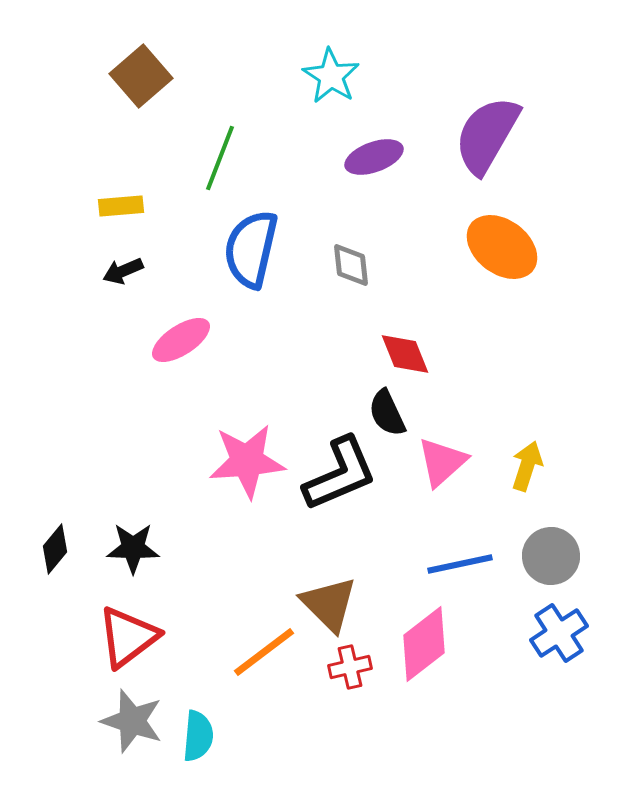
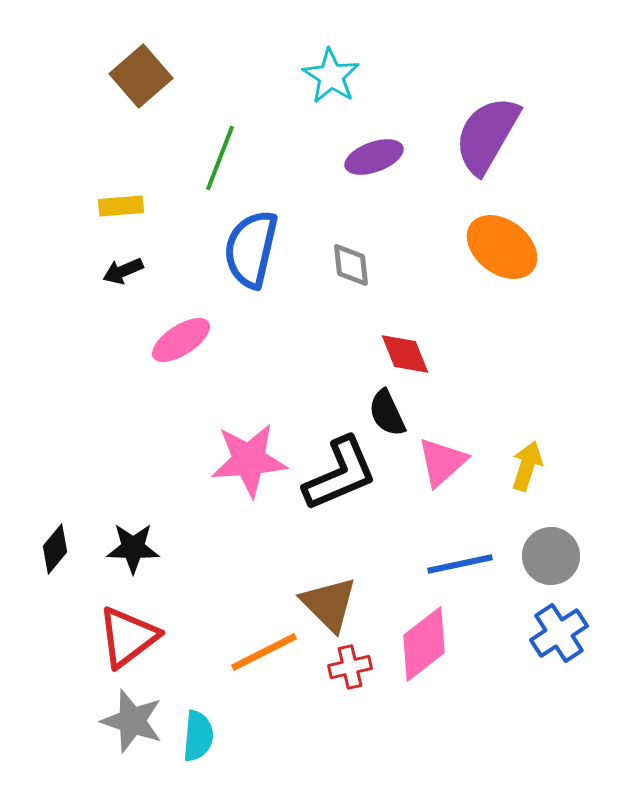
pink star: moved 2 px right, 1 px up
orange line: rotated 10 degrees clockwise
